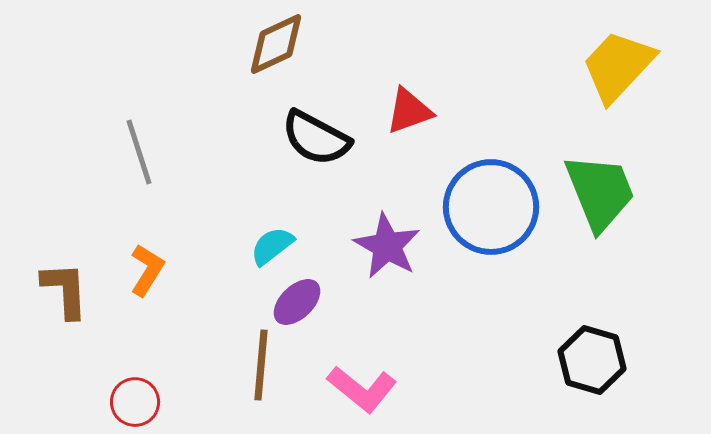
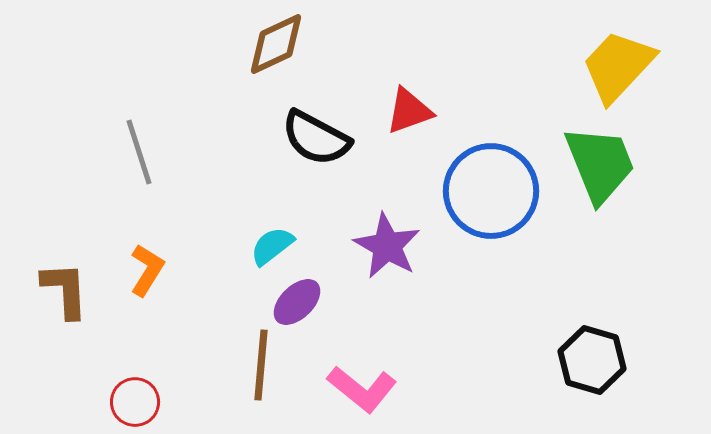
green trapezoid: moved 28 px up
blue circle: moved 16 px up
